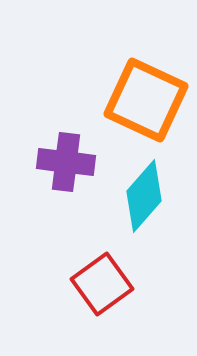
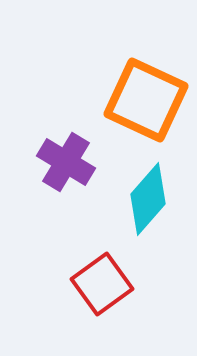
purple cross: rotated 24 degrees clockwise
cyan diamond: moved 4 px right, 3 px down
